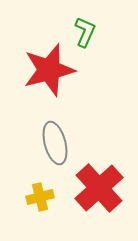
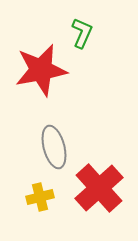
green L-shape: moved 3 px left, 1 px down
red star: moved 8 px left; rotated 4 degrees clockwise
gray ellipse: moved 1 px left, 4 px down
